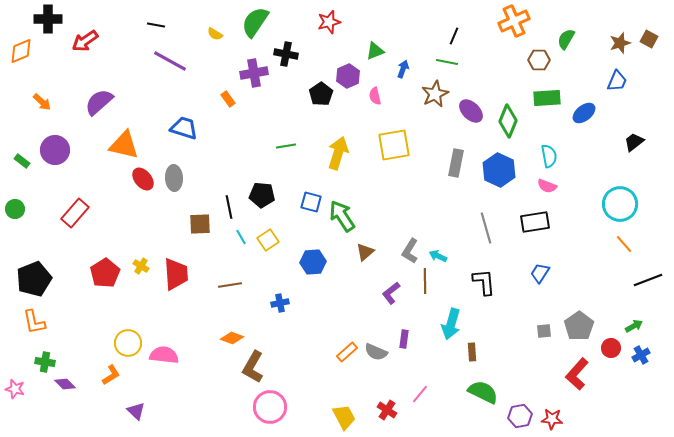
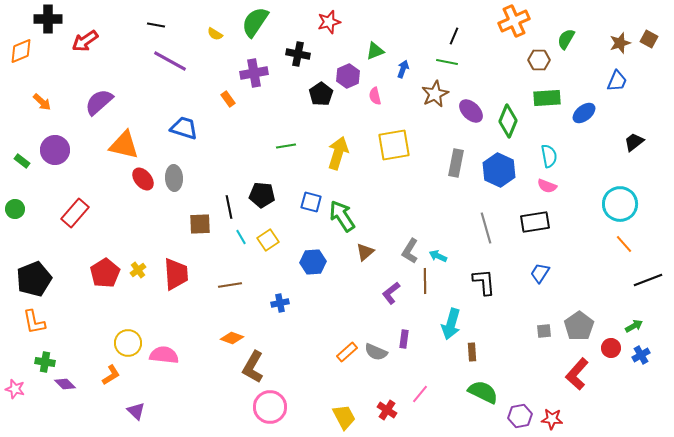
black cross at (286, 54): moved 12 px right
yellow cross at (141, 266): moved 3 px left, 4 px down; rotated 21 degrees clockwise
